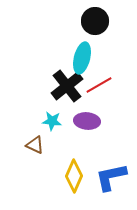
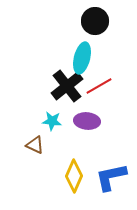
red line: moved 1 px down
